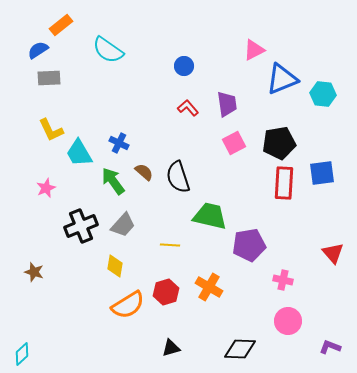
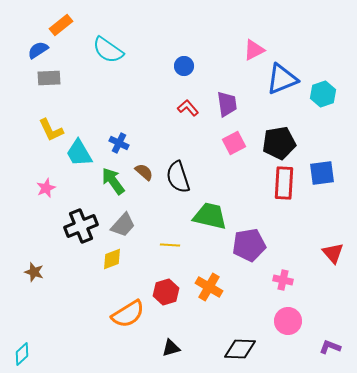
cyan hexagon: rotated 25 degrees counterclockwise
yellow diamond: moved 3 px left, 7 px up; rotated 60 degrees clockwise
orange semicircle: moved 9 px down
